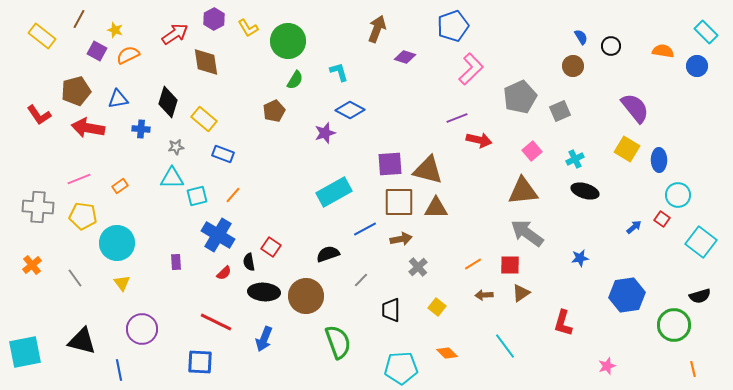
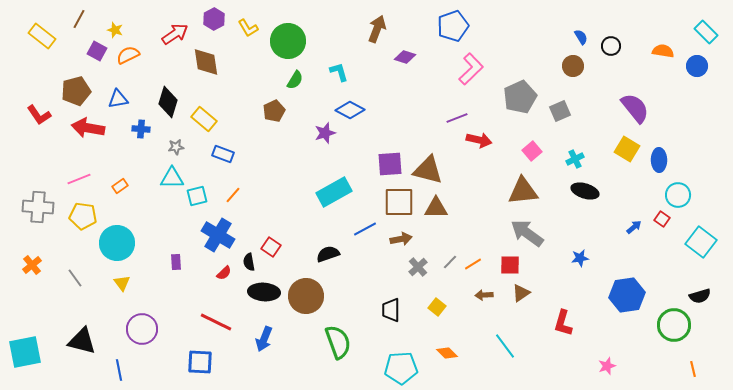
gray line at (361, 280): moved 89 px right, 18 px up
